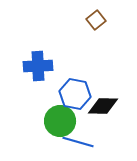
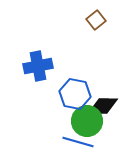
blue cross: rotated 8 degrees counterclockwise
green circle: moved 27 px right
